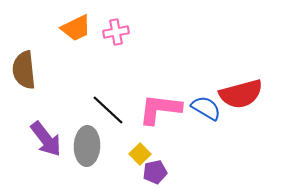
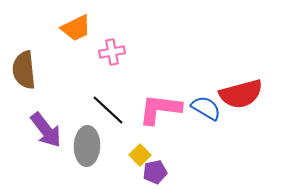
pink cross: moved 4 px left, 20 px down
purple arrow: moved 9 px up
yellow square: moved 1 px down
